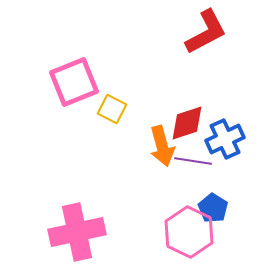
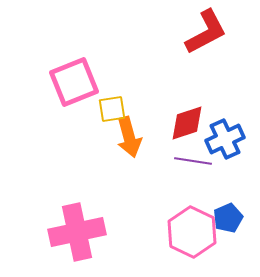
yellow square: rotated 36 degrees counterclockwise
orange arrow: moved 33 px left, 9 px up
blue pentagon: moved 15 px right, 10 px down; rotated 16 degrees clockwise
pink hexagon: moved 3 px right
